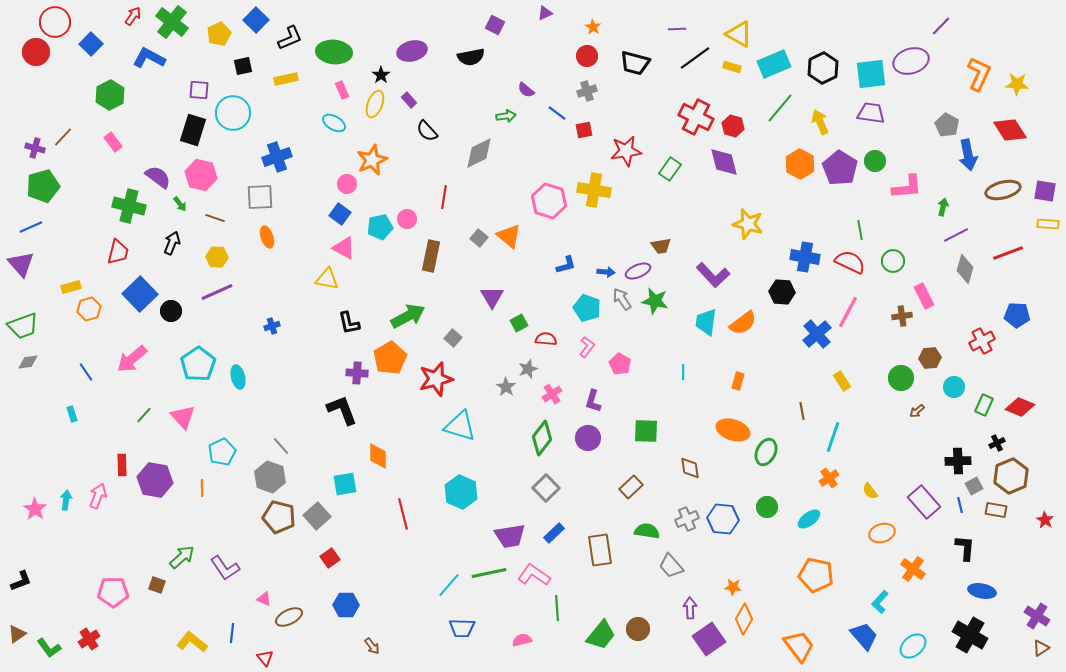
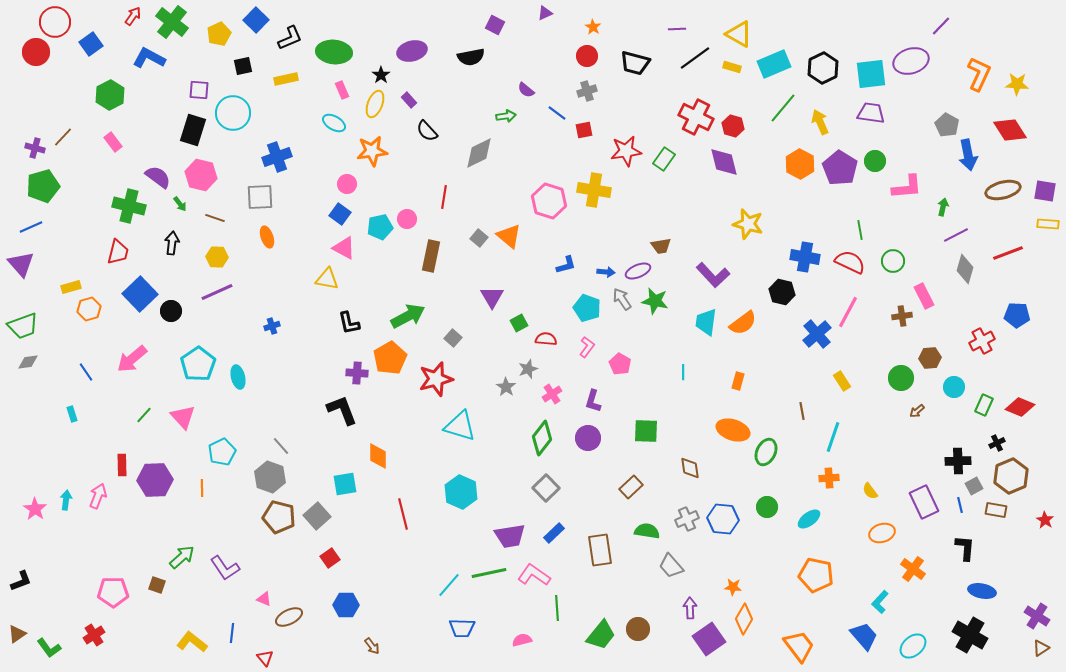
blue square at (91, 44): rotated 10 degrees clockwise
green line at (780, 108): moved 3 px right
orange star at (372, 160): moved 9 px up; rotated 16 degrees clockwise
green rectangle at (670, 169): moved 6 px left, 10 px up
black arrow at (172, 243): rotated 15 degrees counterclockwise
black hexagon at (782, 292): rotated 10 degrees clockwise
orange cross at (829, 478): rotated 30 degrees clockwise
purple hexagon at (155, 480): rotated 12 degrees counterclockwise
purple rectangle at (924, 502): rotated 16 degrees clockwise
red cross at (89, 639): moved 5 px right, 4 px up
